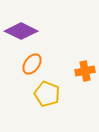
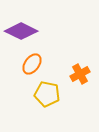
orange cross: moved 5 px left, 3 px down; rotated 18 degrees counterclockwise
yellow pentagon: rotated 10 degrees counterclockwise
